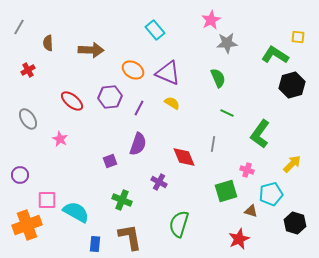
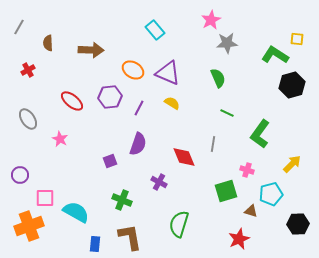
yellow square at (298, 37): moved 1 px left, 2 px down
pink square at (47, 200): moved 2 px left, 2 px up
black hexagon at (295, 223): moved 3 px right, 1 px down; rotated 20 degrees counterclockwise
orange cross at (27, 225): moved 2 px right, 1 px down
